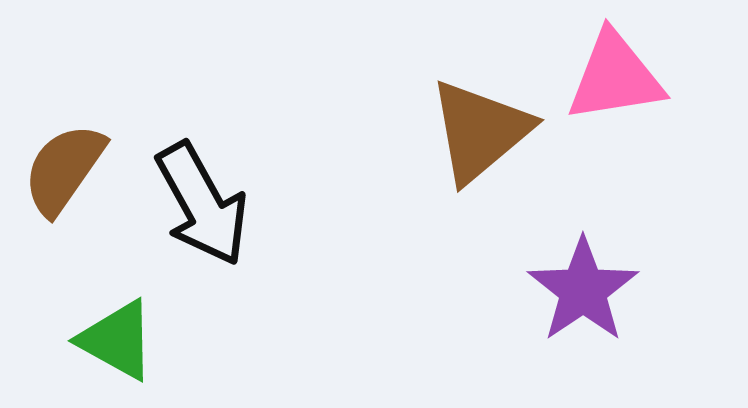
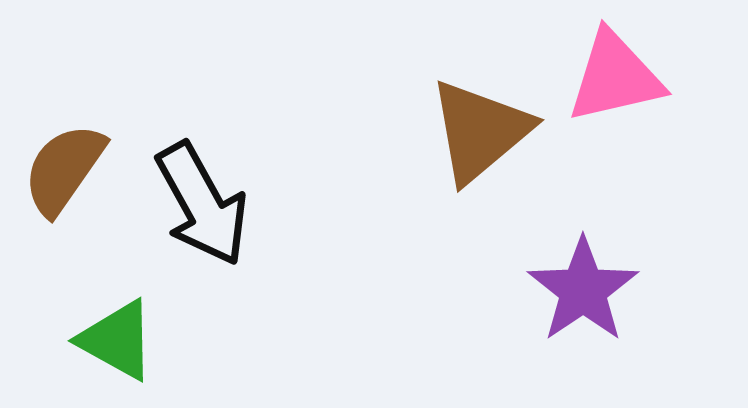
pink triangle: rotated 4 degrees counterclockwise
